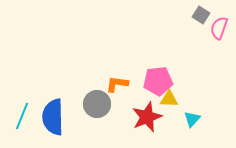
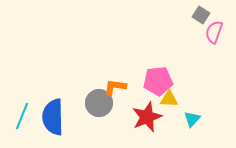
pink semicircle: moved 5 px left, 4 px down
orange L-shape: moved 2 px left, 3 px down
gray circle: moved 2 px right, 1 px up
